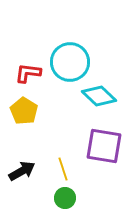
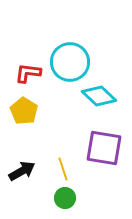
purple square: moved 2 px down
